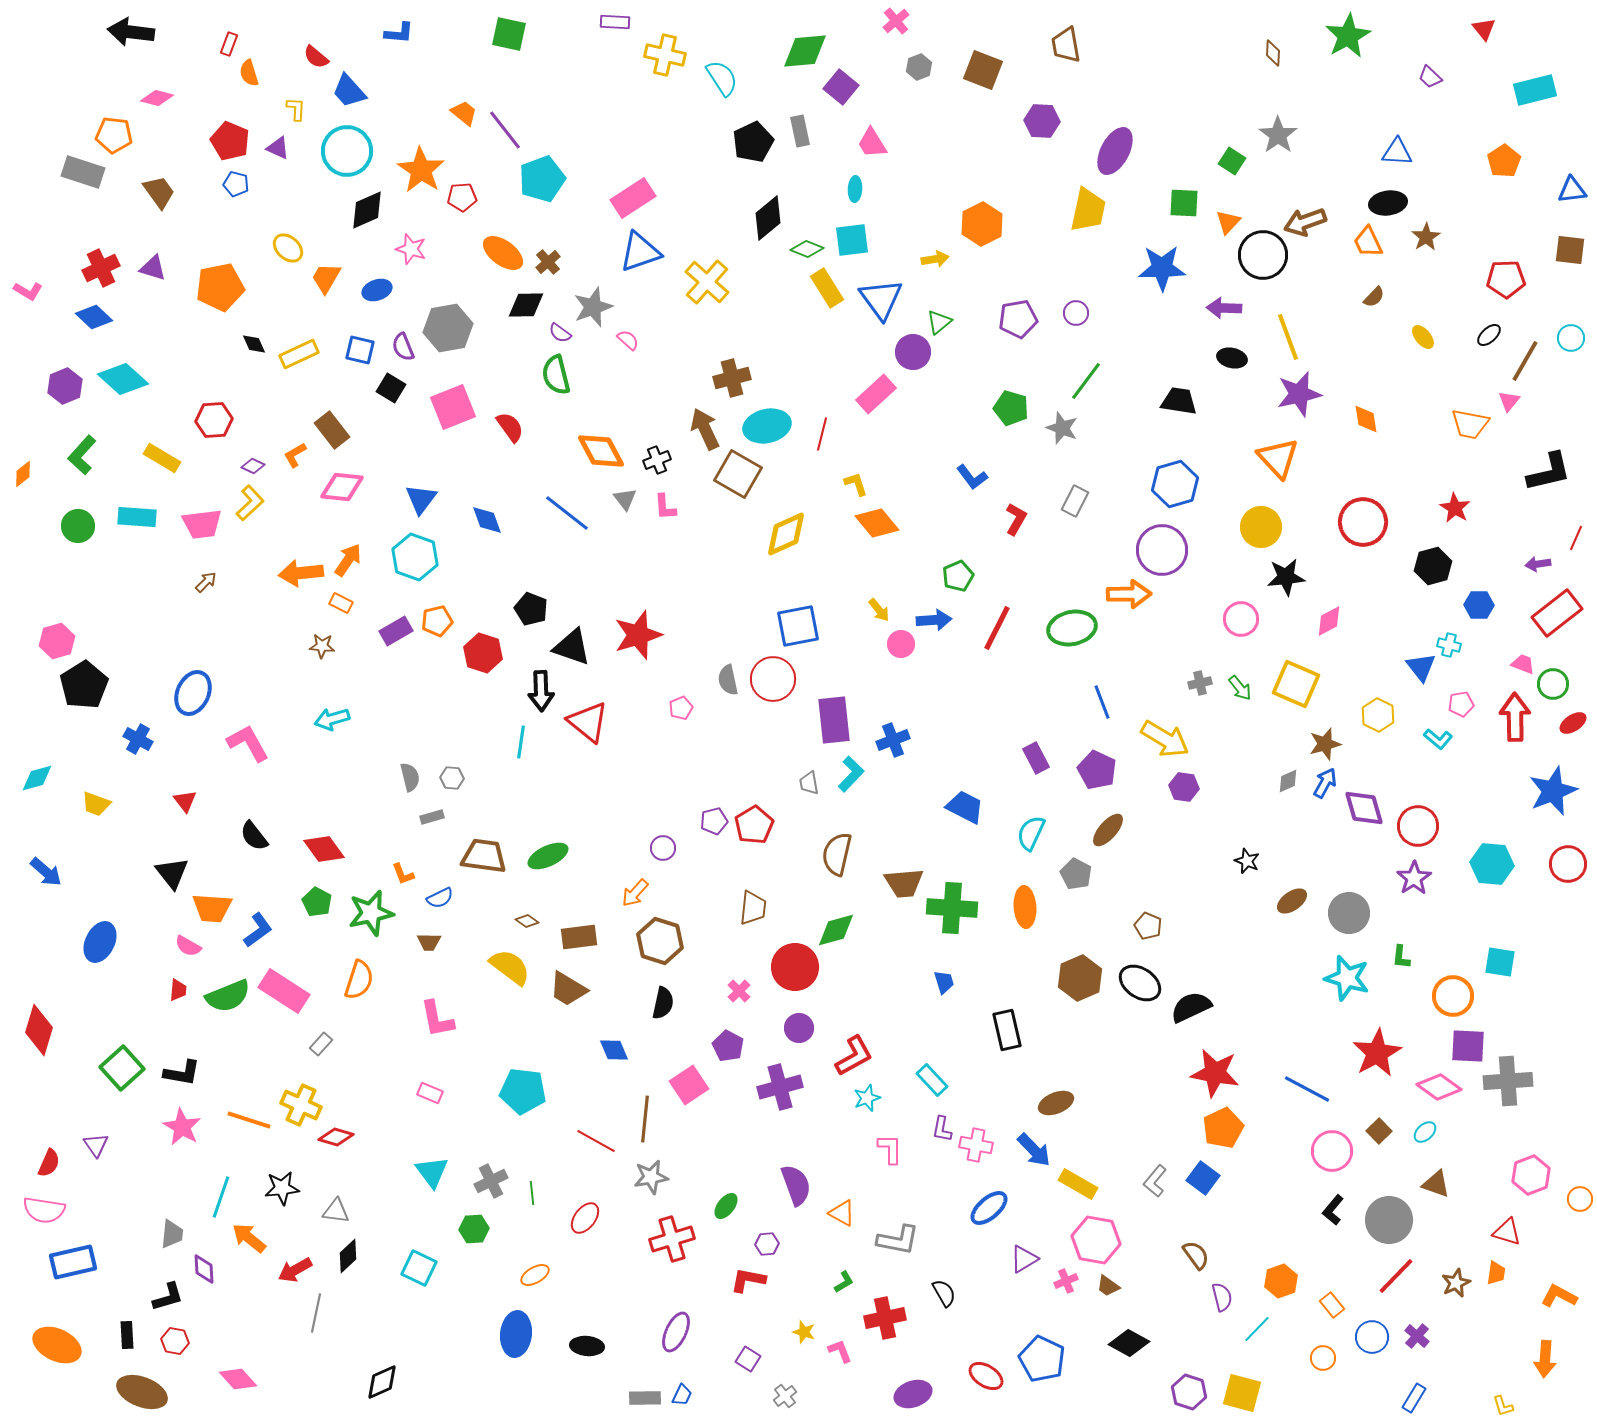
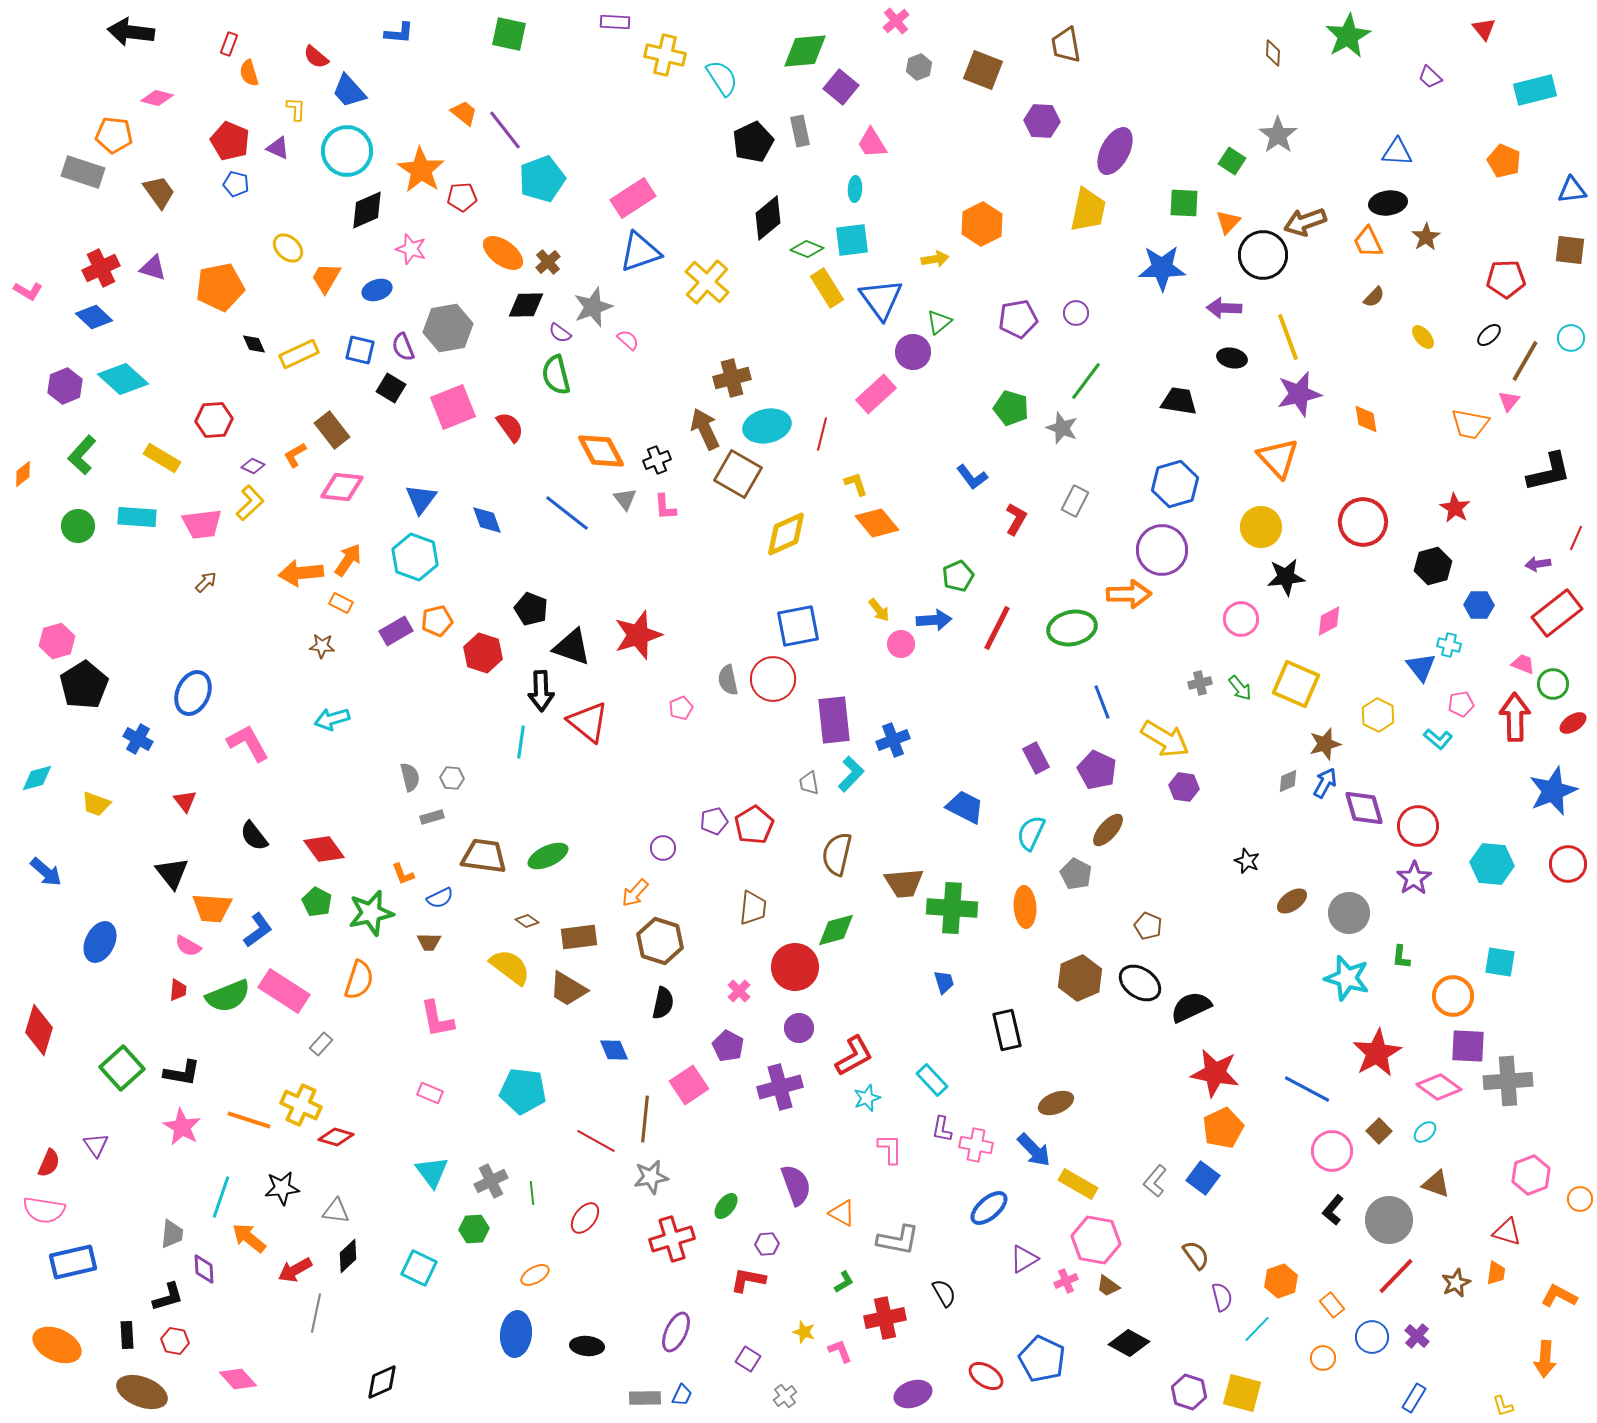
orange pentagon at (1504, 161): rotated 16 degrees counterclockwise
